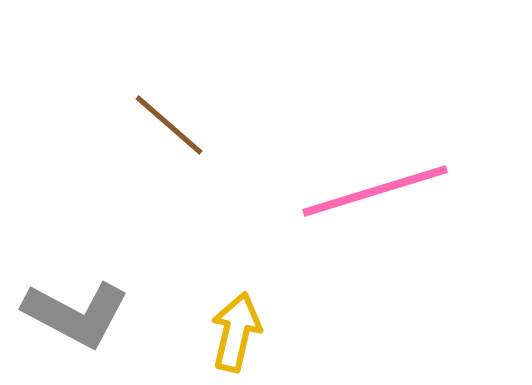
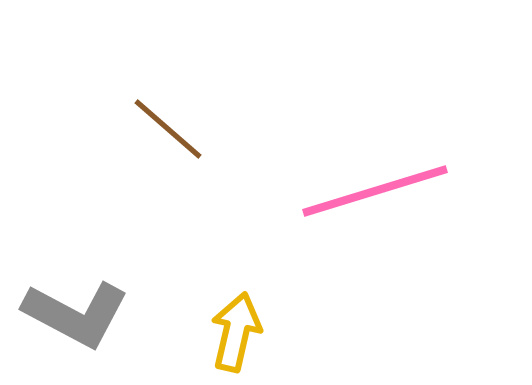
brown line: moved 1 px left, 4 px down
